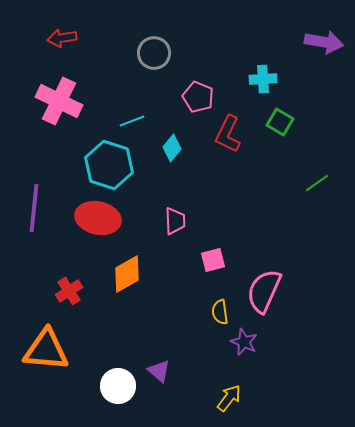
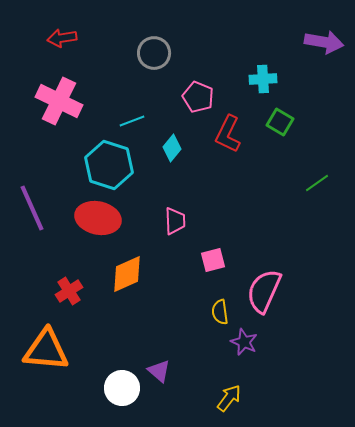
purple line: moved 2 px left; rotated 30 degrees counterclockwise
orange diamond: rotated 6 degrees clockwise
white circle: moved 4 px right, 2 px down
